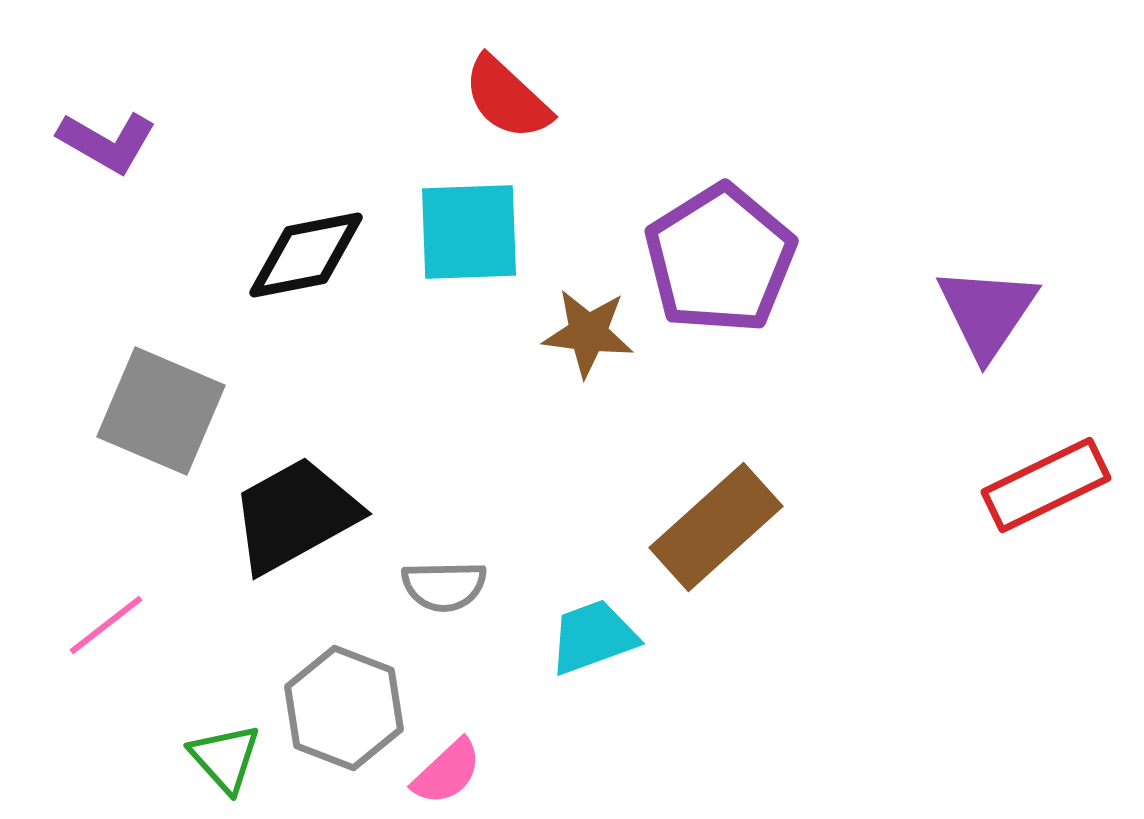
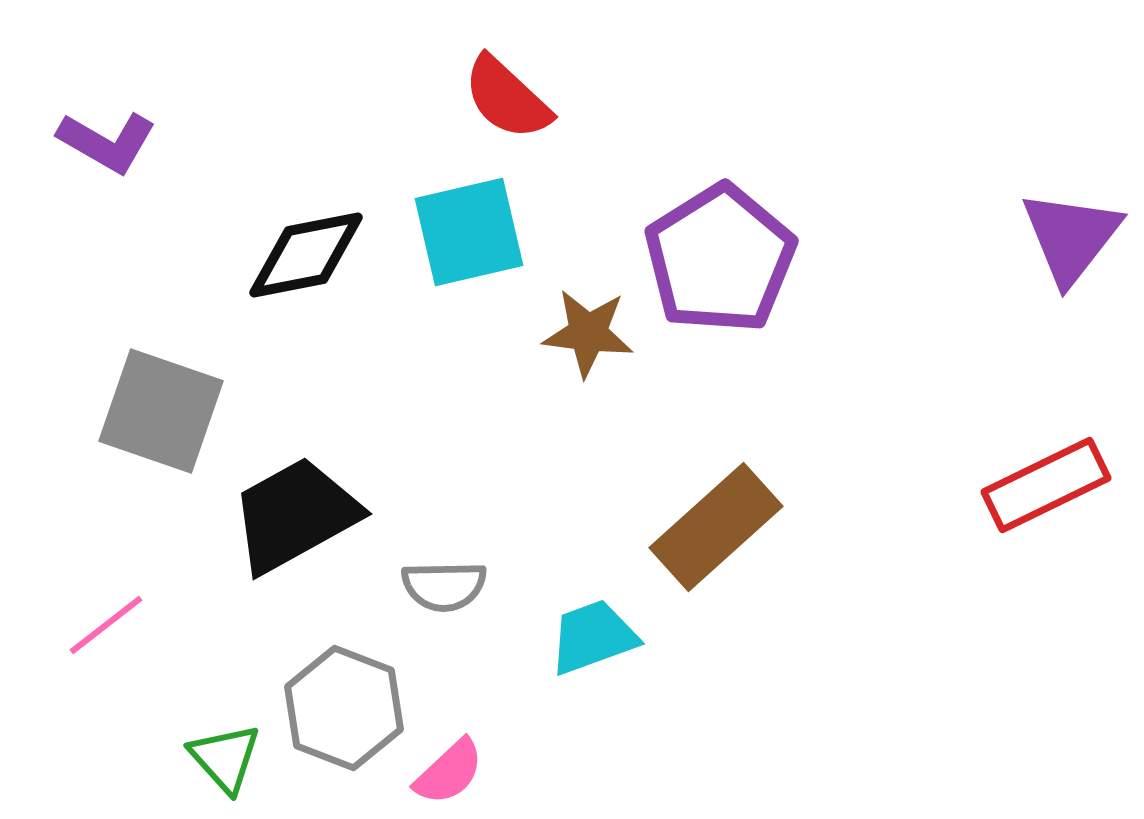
cyan square: rotated 11 degrees counterclockwise
purple triangle: moved 84 px right, 75 px up; rotated 4 degrees clockwise
gray square: rotated 4 degrees counterclockwise
pink semicircle: moved 2 px right
